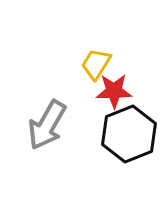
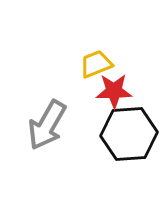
yellow trapezoid: rotated 36 degrees clockwise
black hexagon: rotated 18 degrees clockwise
